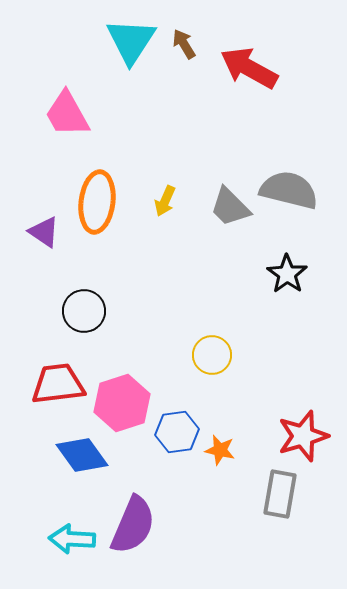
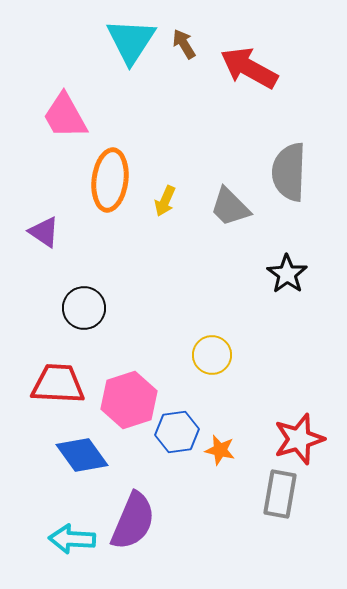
pink trapezoid: moved 2 px left, 2 px down
gray semicircle: moved 18 px up; rotated 102 degrees counterclockwise
orange ellipse: moved 13 px right, 22 px up
black circle: moved 3 px up
red trapezoid: rotated 10 degrees clockwise
pink hexagon: moved 7 px right, 3 px up
red star: moved 4 px left, 3 px down
purple semicircle: moved 4 px up
